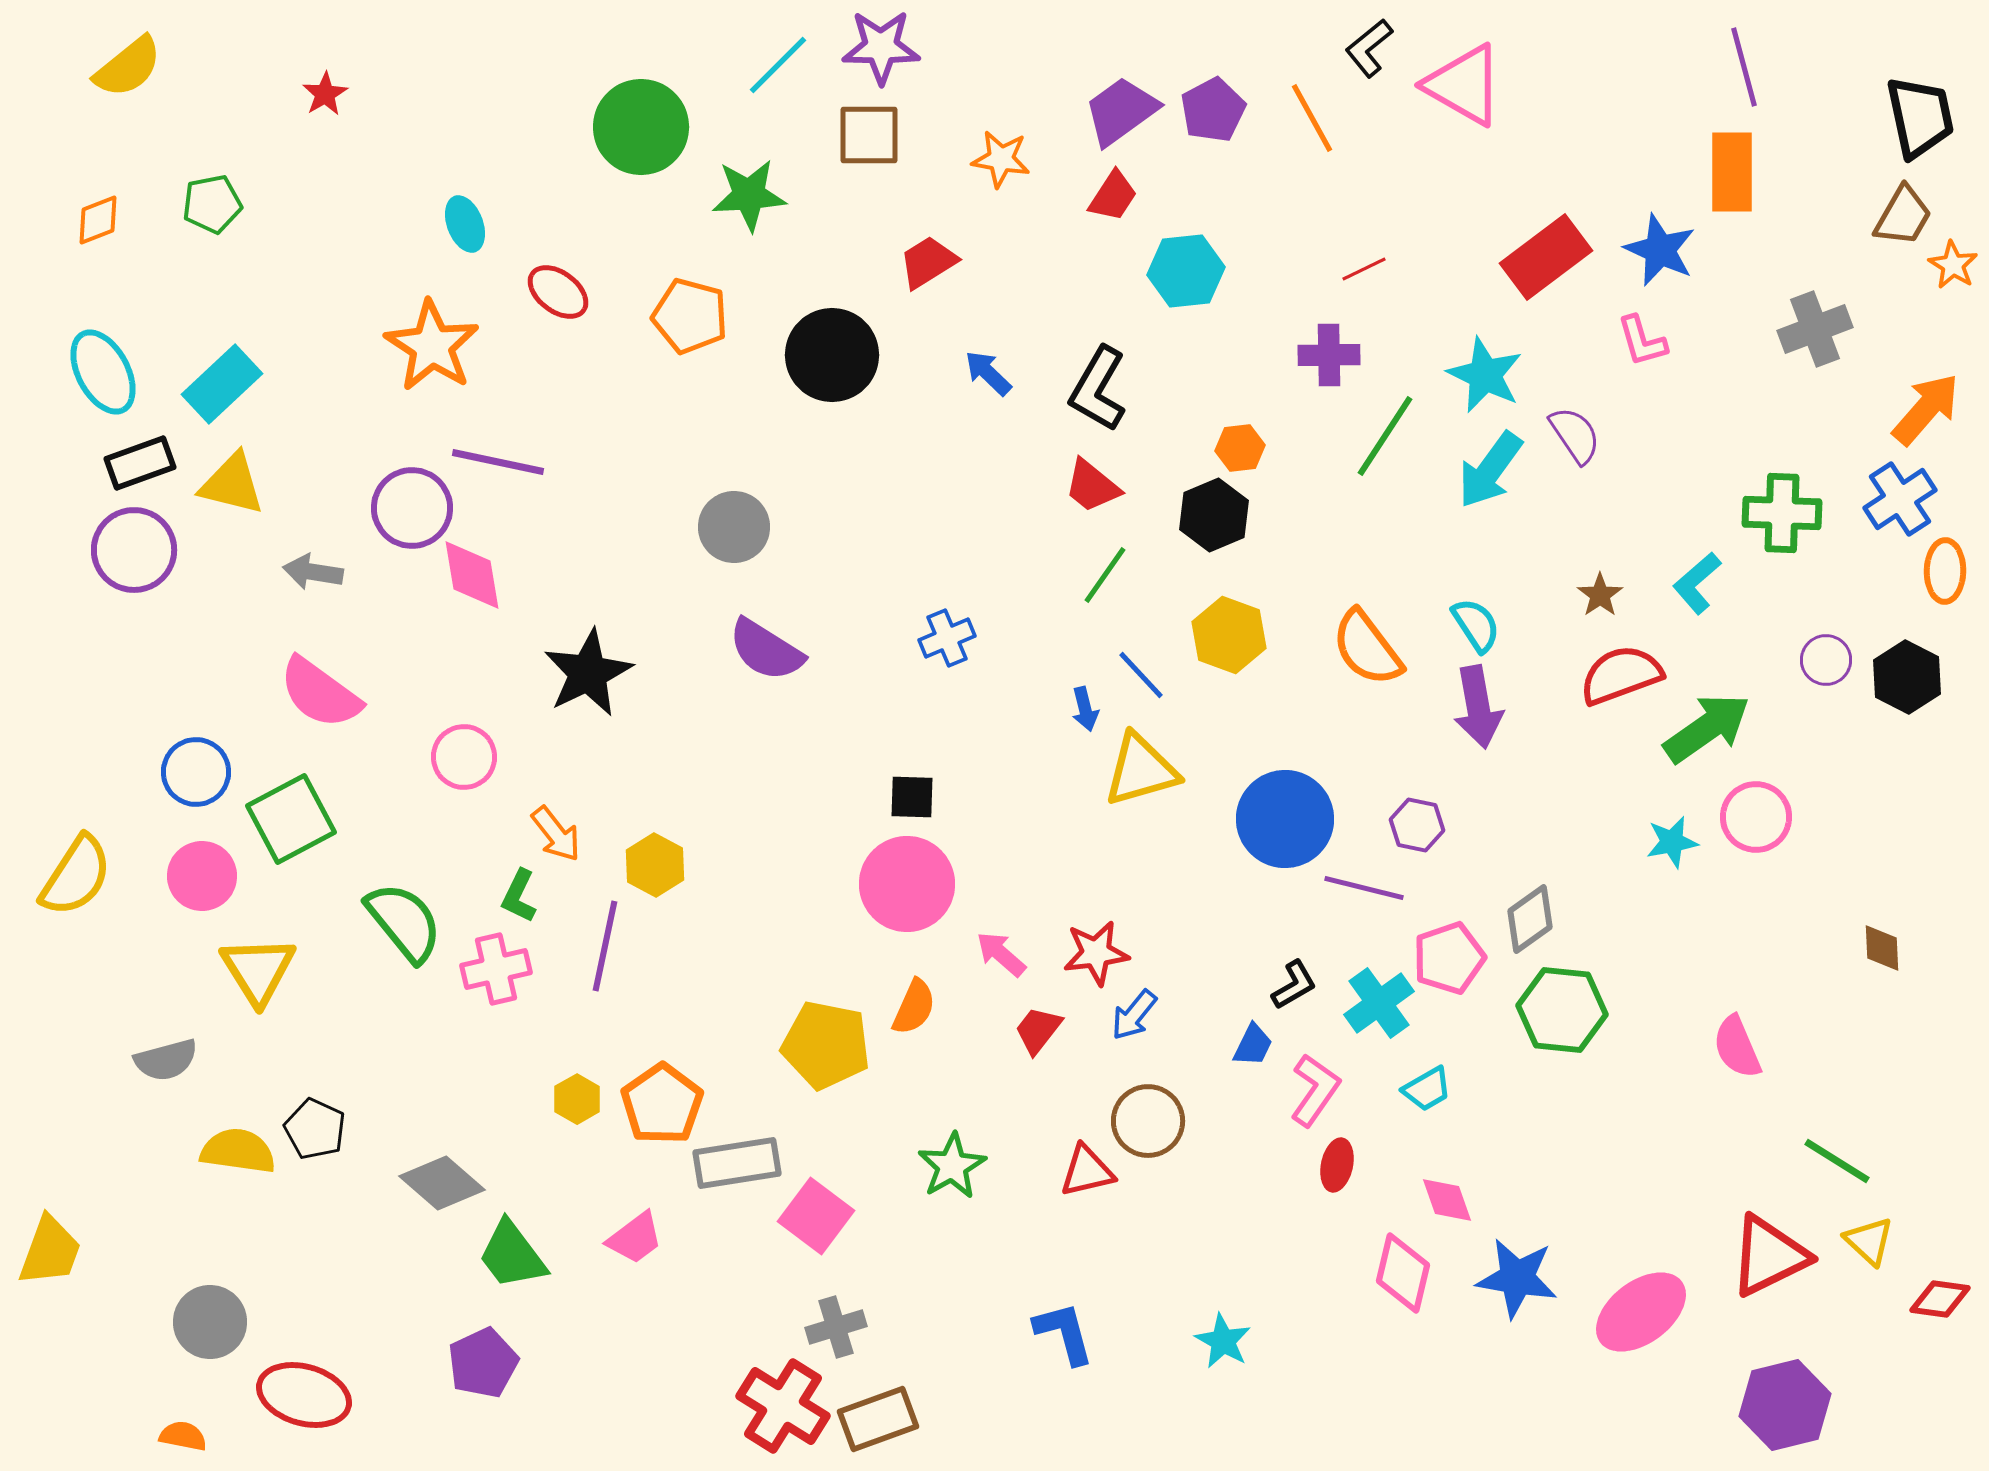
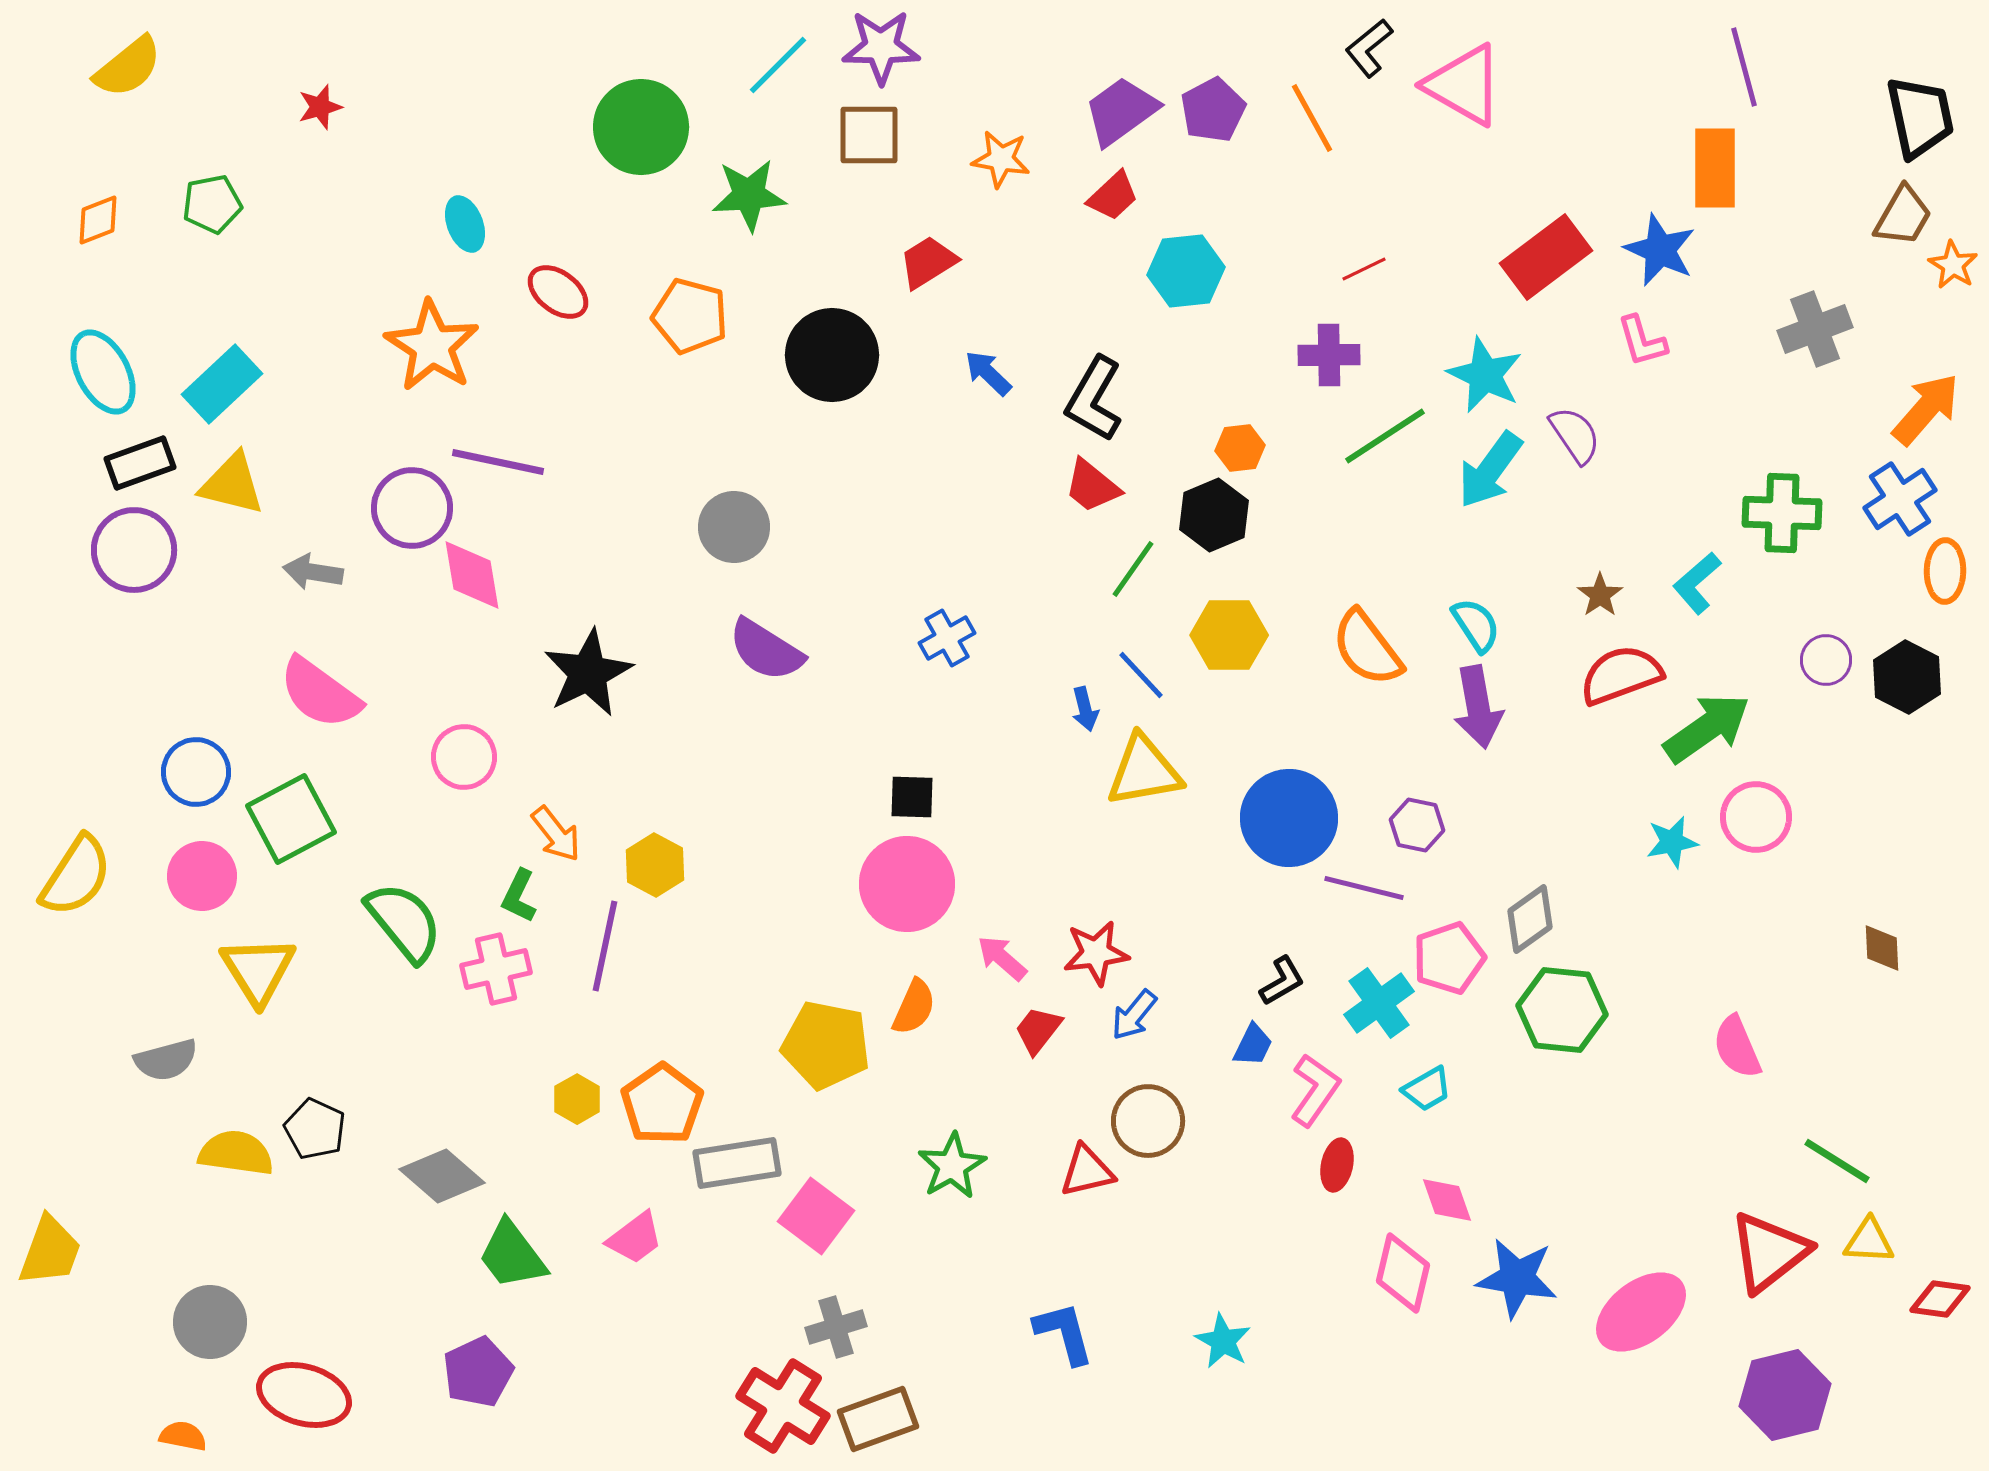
red star at (325, 94): moved 5 px left, 13 px down; rotated 15 degrees clockwise
orange rectangle at (1732, 172): moved 17 px left, 4 px up
red trapezoid at (1113, 196): rotated 14 degrees clockwise
black L-shape at (1098, 389): moved 4 px left, 10 px down
green line at (1385, 436): rotated 24 degrees clockwise
green line at (1105, 575): moved 28 px right, 6 px up
yellow hexagon at (1229, 635): rotated 20 degrees counterclockwise
blue cross at (947, 638): rotated 6 degrees counterclockwise
yellow triangle at (1141, 770): moved 3 px right, 1 px down; rotated 6 degrees clockwise
blue circle at (1285, 819): moved 4 px right, 1 px up
pink arrow at (1001, 954): moved 1 px right, 4 px down
black L-shape at (1294, 985): moved 12 px left, 4 px up
yellow semicircle at (238, 1151): moved 2 px left, 2 px down
gray diamond at (442, 1183): moved 7 px up
yellow triangle at (1869, 1241): rotated 40 degrees counterclockwise
red triangle at (1769, 1256): moved 4 px up; rotated 12 degrees counterclockwise
purple pentagon at (483, 1363): moved 5 px left, 9 px down
purple hexagon at (1785, 1405): moved 10 px up
